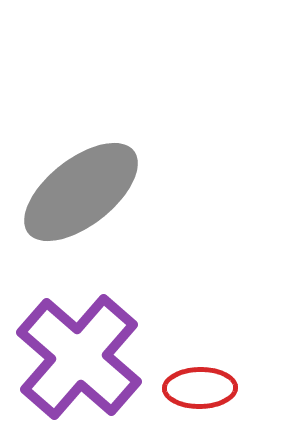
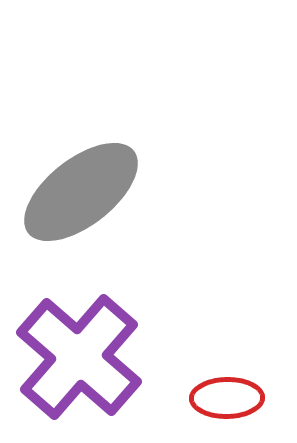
red ellipse: moved 27 px right, 10 px down
